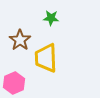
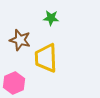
brown star: rotated 20 degrees counterclockwise
